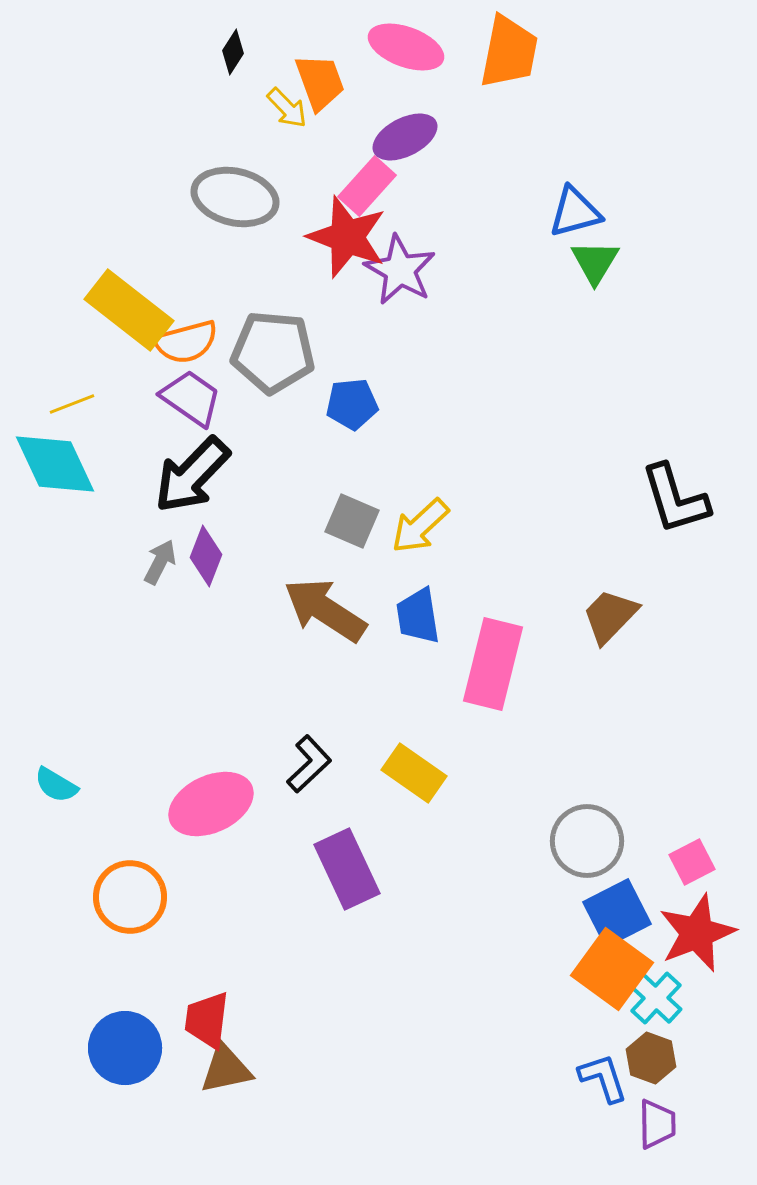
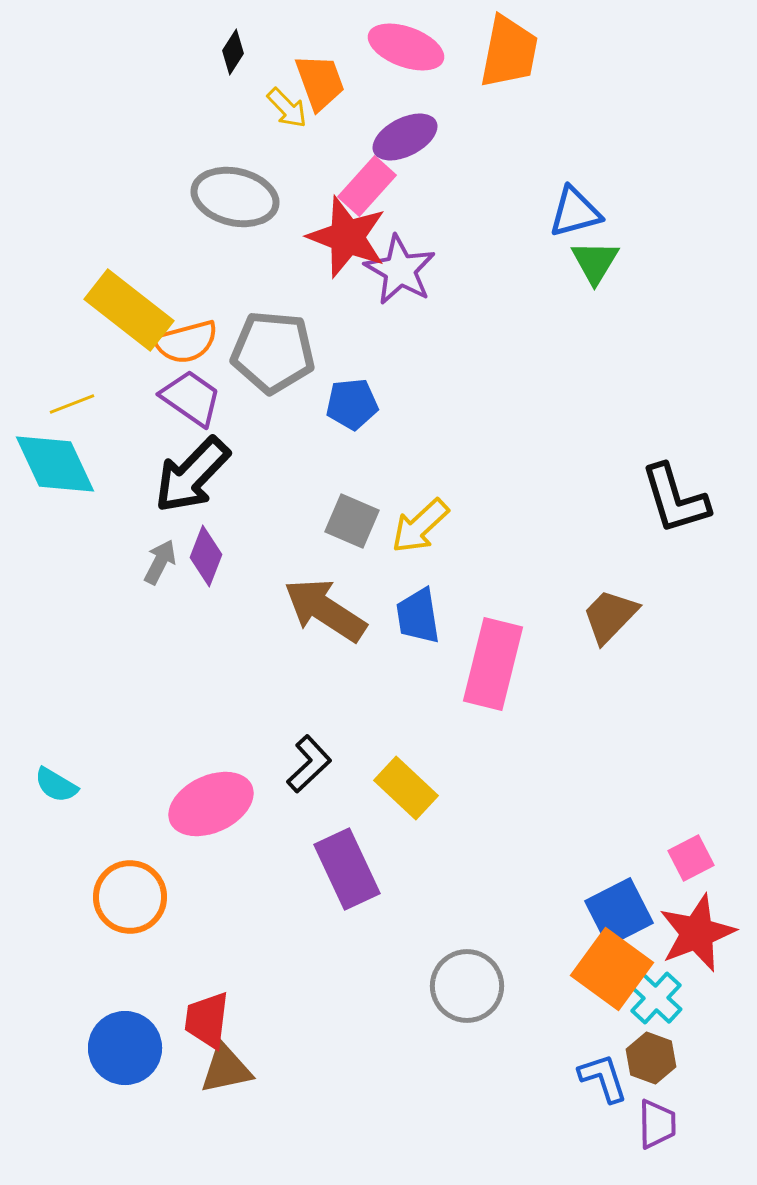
yellow rectangle at (414, 773): moved 8 px left, 15 px down; rotated 8 degrees clockwise
gray circle at (587, 841): moved 120 px left, 145 px down
pink square at (692, 862): moved 1 px left, 4 px up
blue square at (617, 913): moved 2 px right, 1 px up
